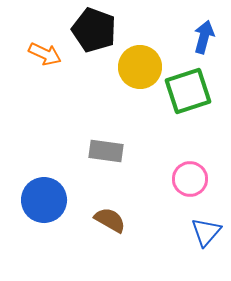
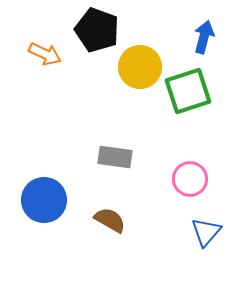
black pentagon: moved 3 px right
gray rectangle: moved 9 px right, 6 px down
